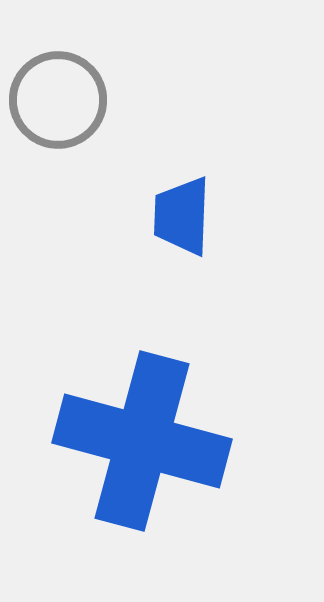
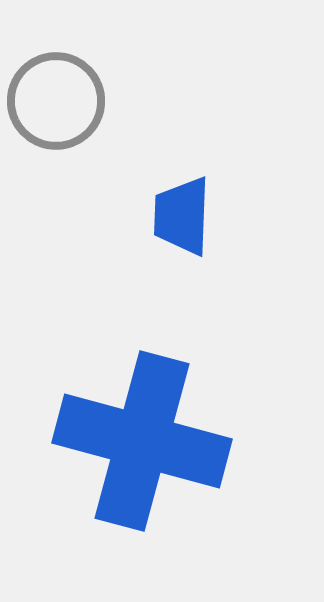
gray circle: moved 2 px left, 1 px down
